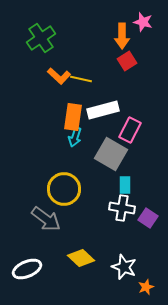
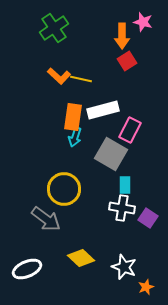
green cross: moved 13 px right, 10 px up
